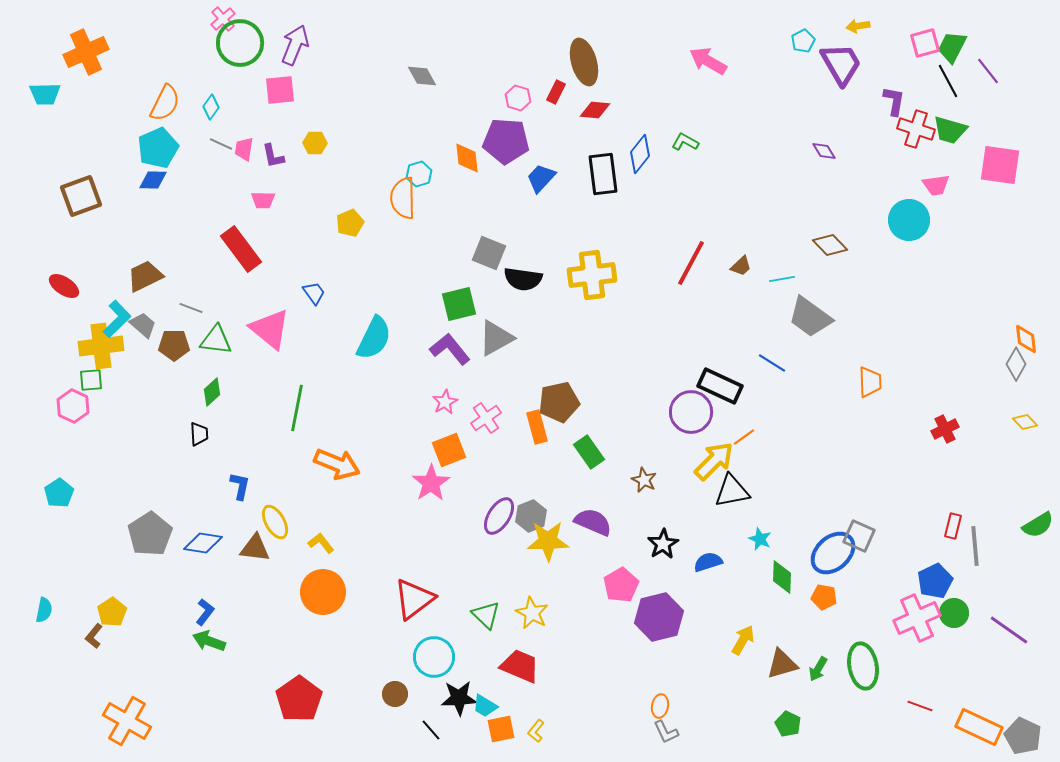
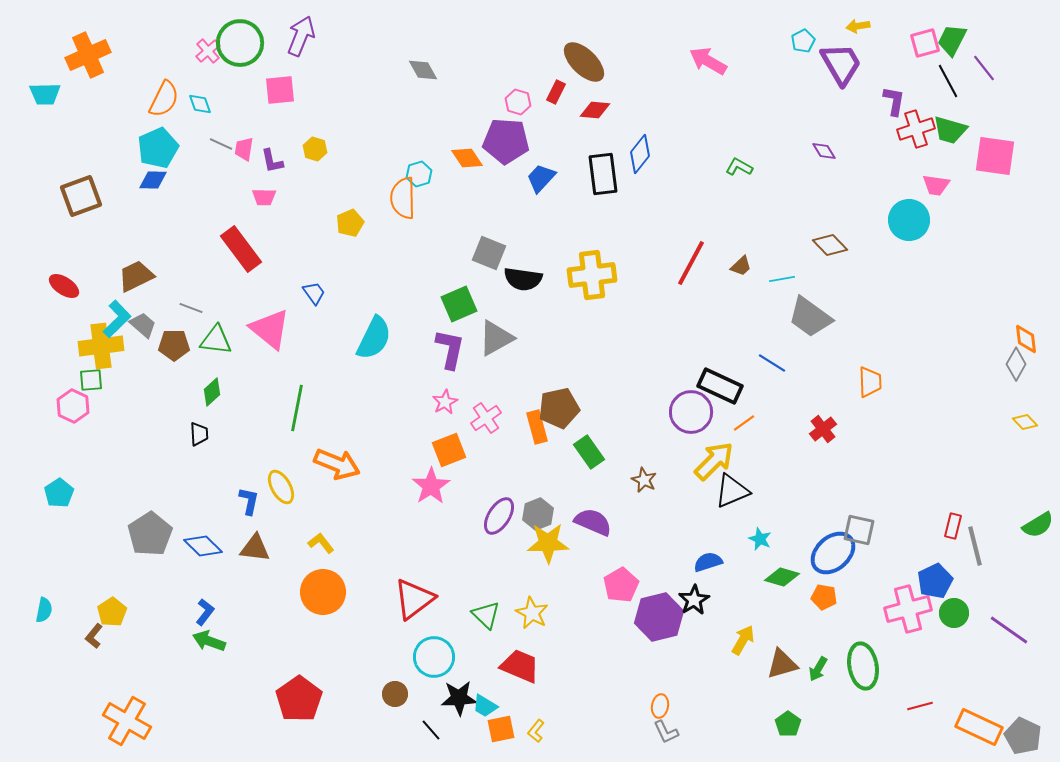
pink cross at (223, 19): moved 15 px left, 32 px down
purple arrow at (295, 45): moved 6 px right, 9 px up
green trapezoid at (952, 47): moved 7 px up
orange cross at (86, 52): moved 2 px right, 3 px down
brown ellipse at (584, 62): rotated 30 degrees counterclockwise
purple line at (988, 71): moved 4 px left, 3 px up
gray diamond at (422, 76): moved 1 px right, 6 px up
pink hexagon at (518, 98): moved 4 px down
orange semicircle at (165, 103): moved 1 px left, 4 px up
cyan diamond at (211, 107): moved 11 px left, 3 px up; rotated 55 degrees counterclockwise
red cross at (916, 129): rotated 36 degrees counterclockwise
green L-shape at (685, 142): moved 54 px right, 25 px down
yellow hexagon at (315, 143): moved 6 px down; rotated 15 degrees clockwise
purple L-shape at (273, 156): moved 1 px left, 5 px down
orange diamond at (467, 158): rotated 28 degrees counterclockwise
pink square at (1000, 165): moved 5 px left, 9 px up
pink trapezoid at (936, 185): rotated 16 degrees clockwise
pink trapezoid at (263, 200): moved 1 px right, 3 px up
brown trapezoid at (145, 276): moved 9 px left
green square at (459, 304): rotated 9 degrees counterclockwise
purple L-shape at (450, 349): rotated 51 degrees clockwise
brown pentagon at (559, 402): moved 6 px down
red cross at (945, 429): moved 122 px left; rotated 12 degrees counterclockwise
orange line at (744, 437): moved 14 px up
pink star at (431, 483): moved 3 px down
blue L-shape at (240, 486): moved 9 px right, 15 px down
black triangle at (732, 491): rotated 12 degrees counterclockwise
gray hexagon at (531, 516): moved 7 px right, 2 px up
yellow ellipse at (275, 522): moved 6 px right, 35 px up
gray square at (859, 536): moved 6 px up; rotated 12 degrees counterclockwise
yellow star at (548, 541): moved 2 px down
blue diamond at (203, 543): moved 3 px down; rotated 36 degrees clockwise
black star at (663, 544): moved 31 px right, 56 px down
gray line at (975, 546): rotated 9 degrees counterclockwise
green diamond at (782, 577): rotated 76 degrees counterclockwise
pink cross at (917, 618): moved 9 px left, 9 px up; rotated 9 degrees clockwise
red line at (920, 706): rotated 35 degrees counterclockwise
green pentagon at (788, 724): rotated 10 degrees clockwise
